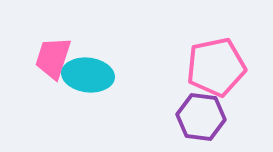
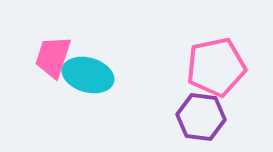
pink trapezoid: moved 1 px up
cyan ellipse: rotated 9 degrees clockwise
